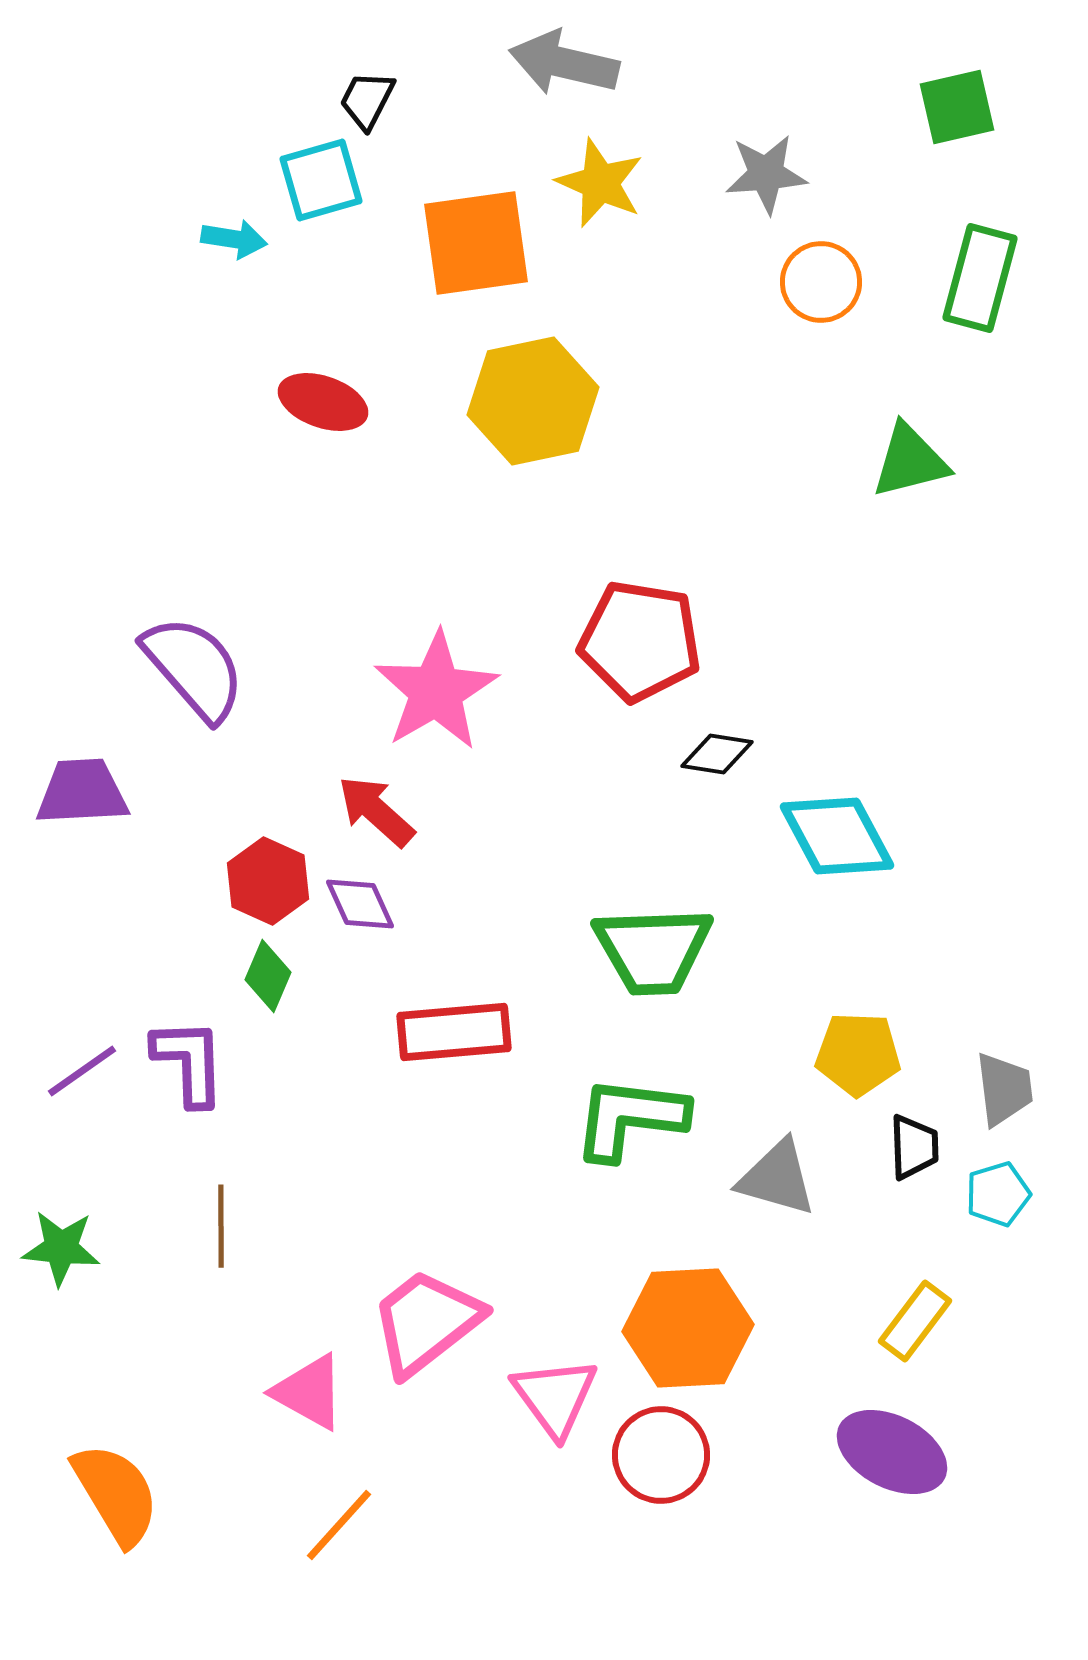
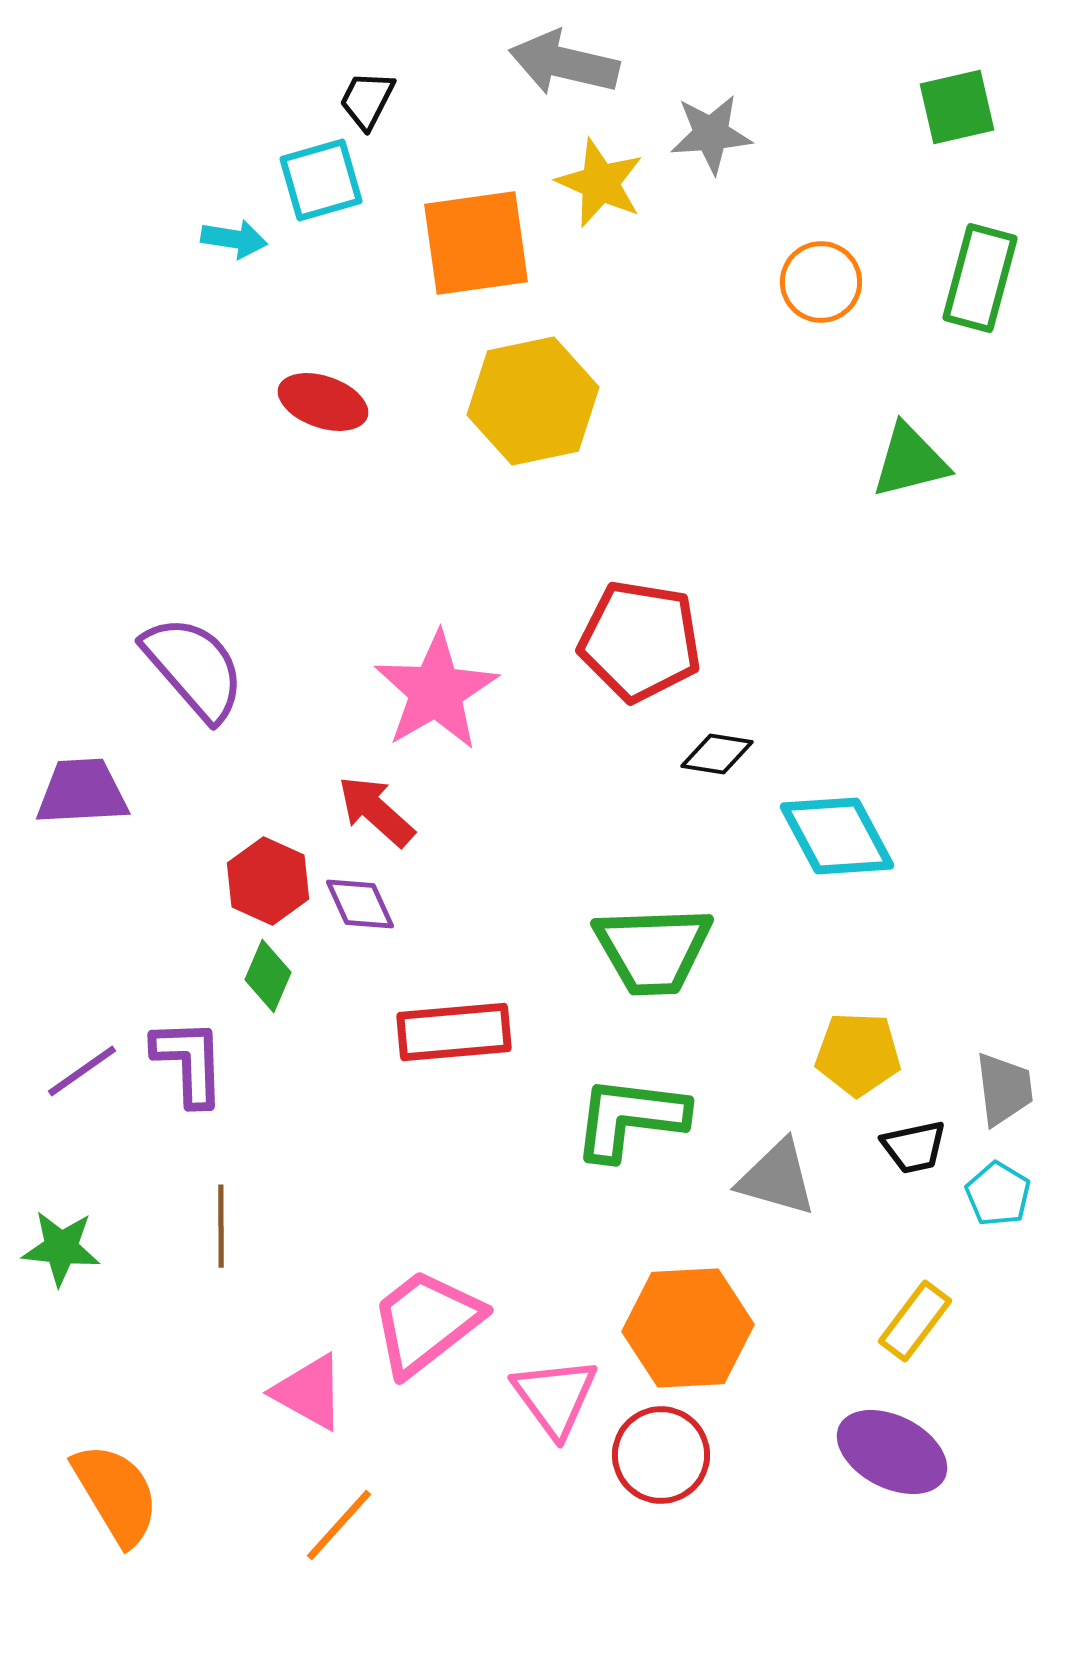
gray star at (766, 174): moved 55 px left, 40 px up
black trapezoid at (914, 1147): rotated 80 degrees clockwise
cyan pentagon at (998, 1194): rotated 24 degrees counterclockwise
